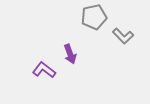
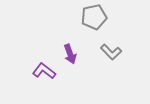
gray L-shape: moved 12 px left, 16 px down
purple L-shape: moved 1 px down
